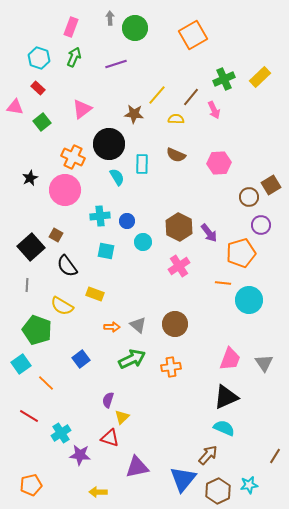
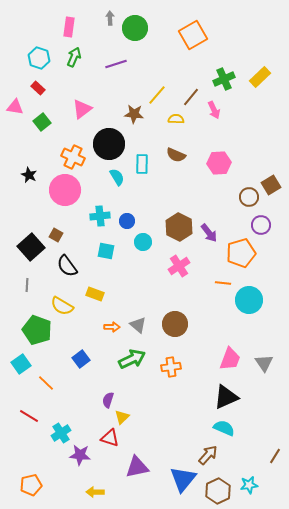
pink rectangle at (71, 27): moved 2 px left; rotated 12 degrees counterclockwise
black star at (30, 178): moved 1 px left, 3 px up; rotated 21 degrees counterclockwise
yellow arrow at (98, 492): moved 3 px left
